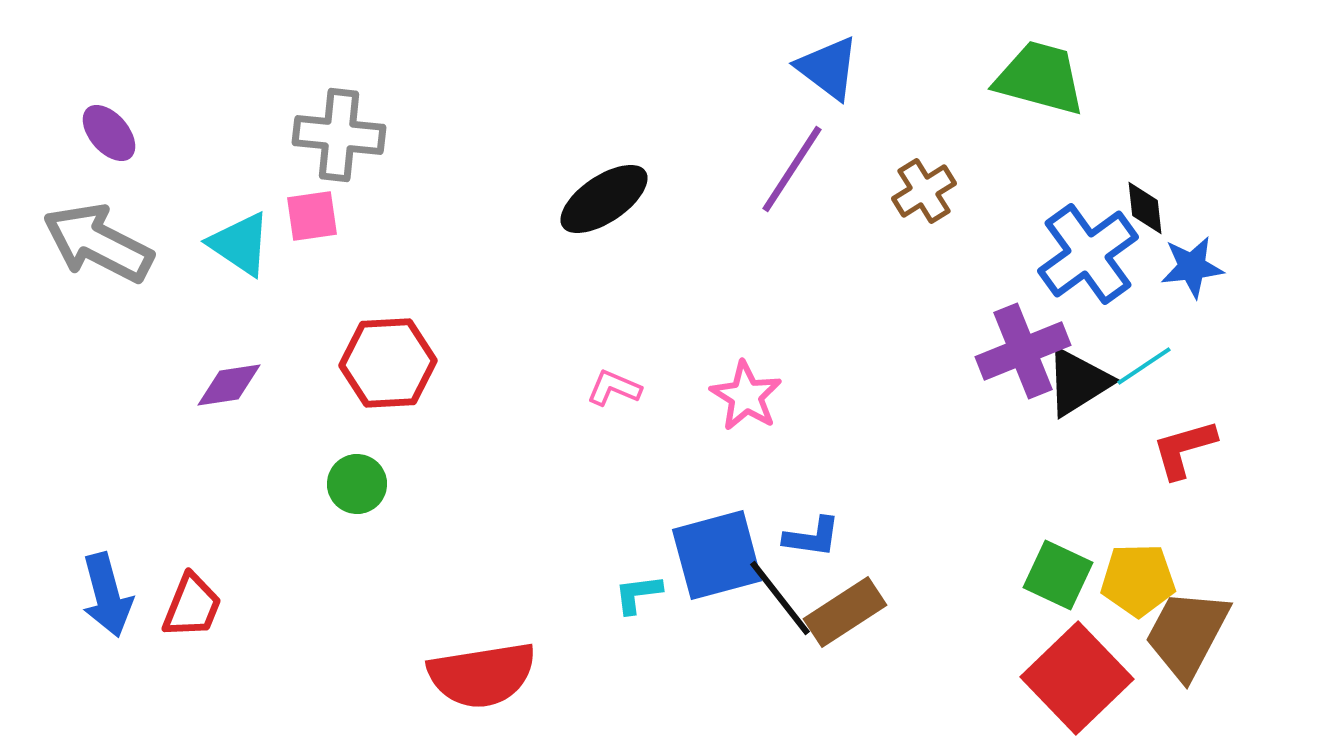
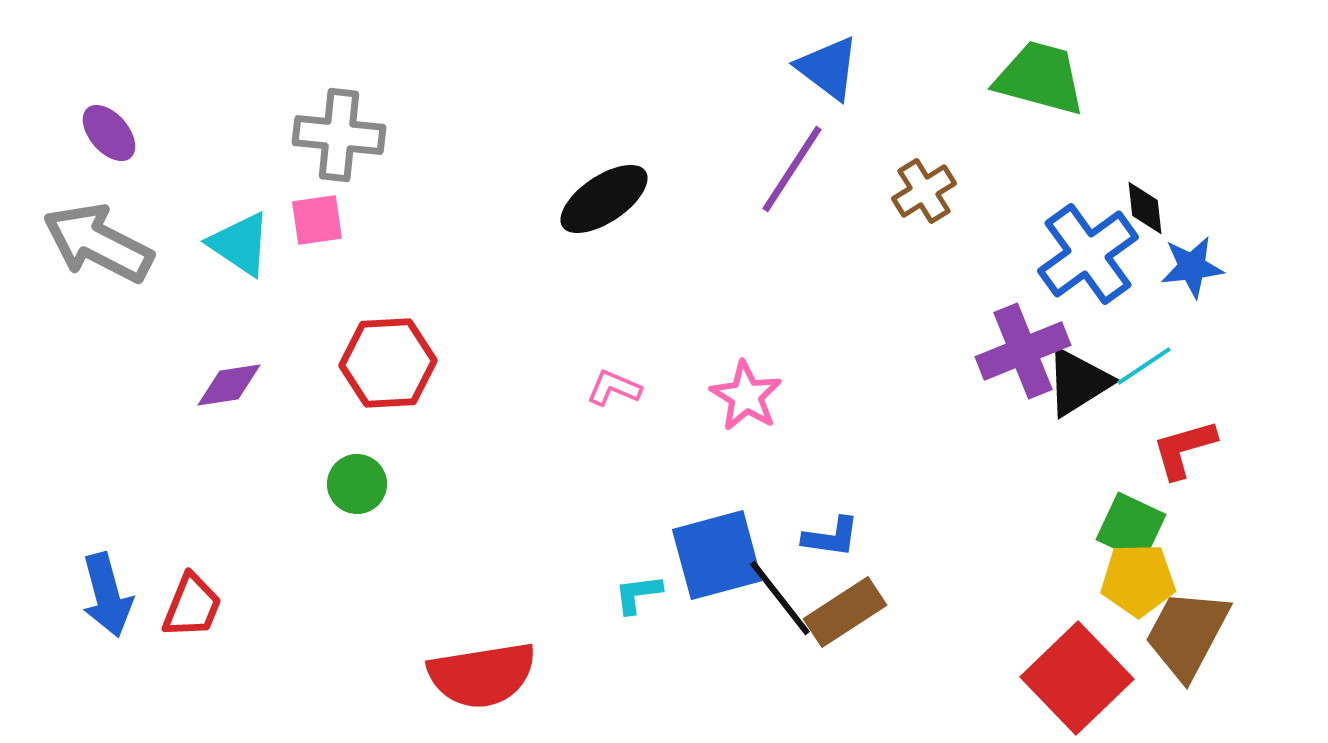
pink square: moved 5 px right, 4 px down
blue L-shape: moved 19 px right
green square: moved 73 px right, 48 px up
